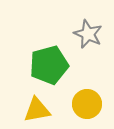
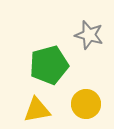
gray star: moved 1 px right, 1 px down; rotated 8 degrees counterclockwise
yellow circle: moved 1 px left
